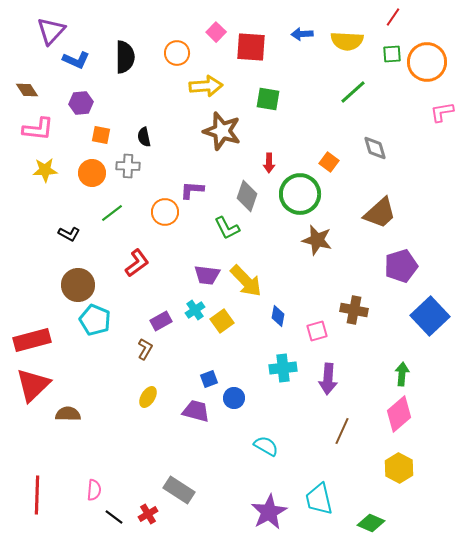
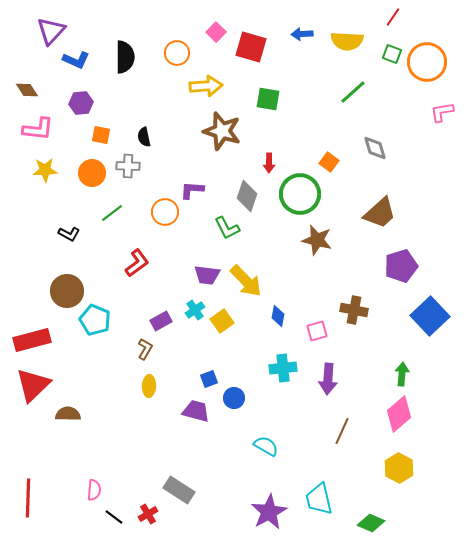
red square at (251, 47): rotated 12 degrees clockwise
green square at (392, 54): rotated 24 degrees clockwise
brown circle at (78, 285): moved 11 px left, 6 px down
yellow ellipse at (148, 397): moved 1 px right, 11 px up; rotated 30 degrees counterclockwise
red line at (37, 495): moved 9 px left, 3 px down
